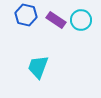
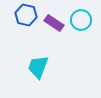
purple rectangle: moved 2 px left, 3 px down
